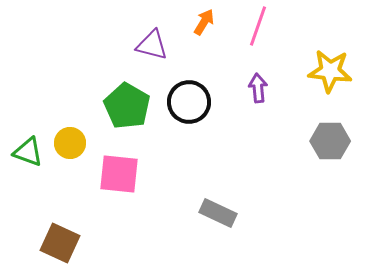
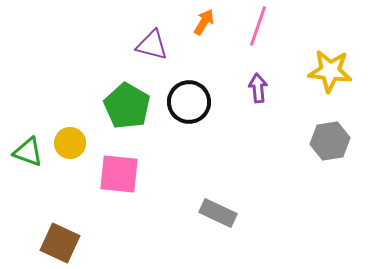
gray hexagon: rotated 9 degrees counterclockwise
